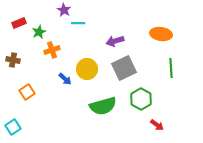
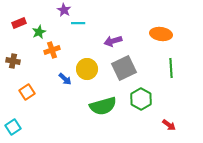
purple arrow: moved 2 px left
brown cross: moved 1 px down
red arrow: moved 12 px right
